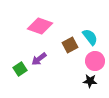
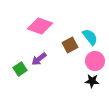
black star: moved 2 px right
